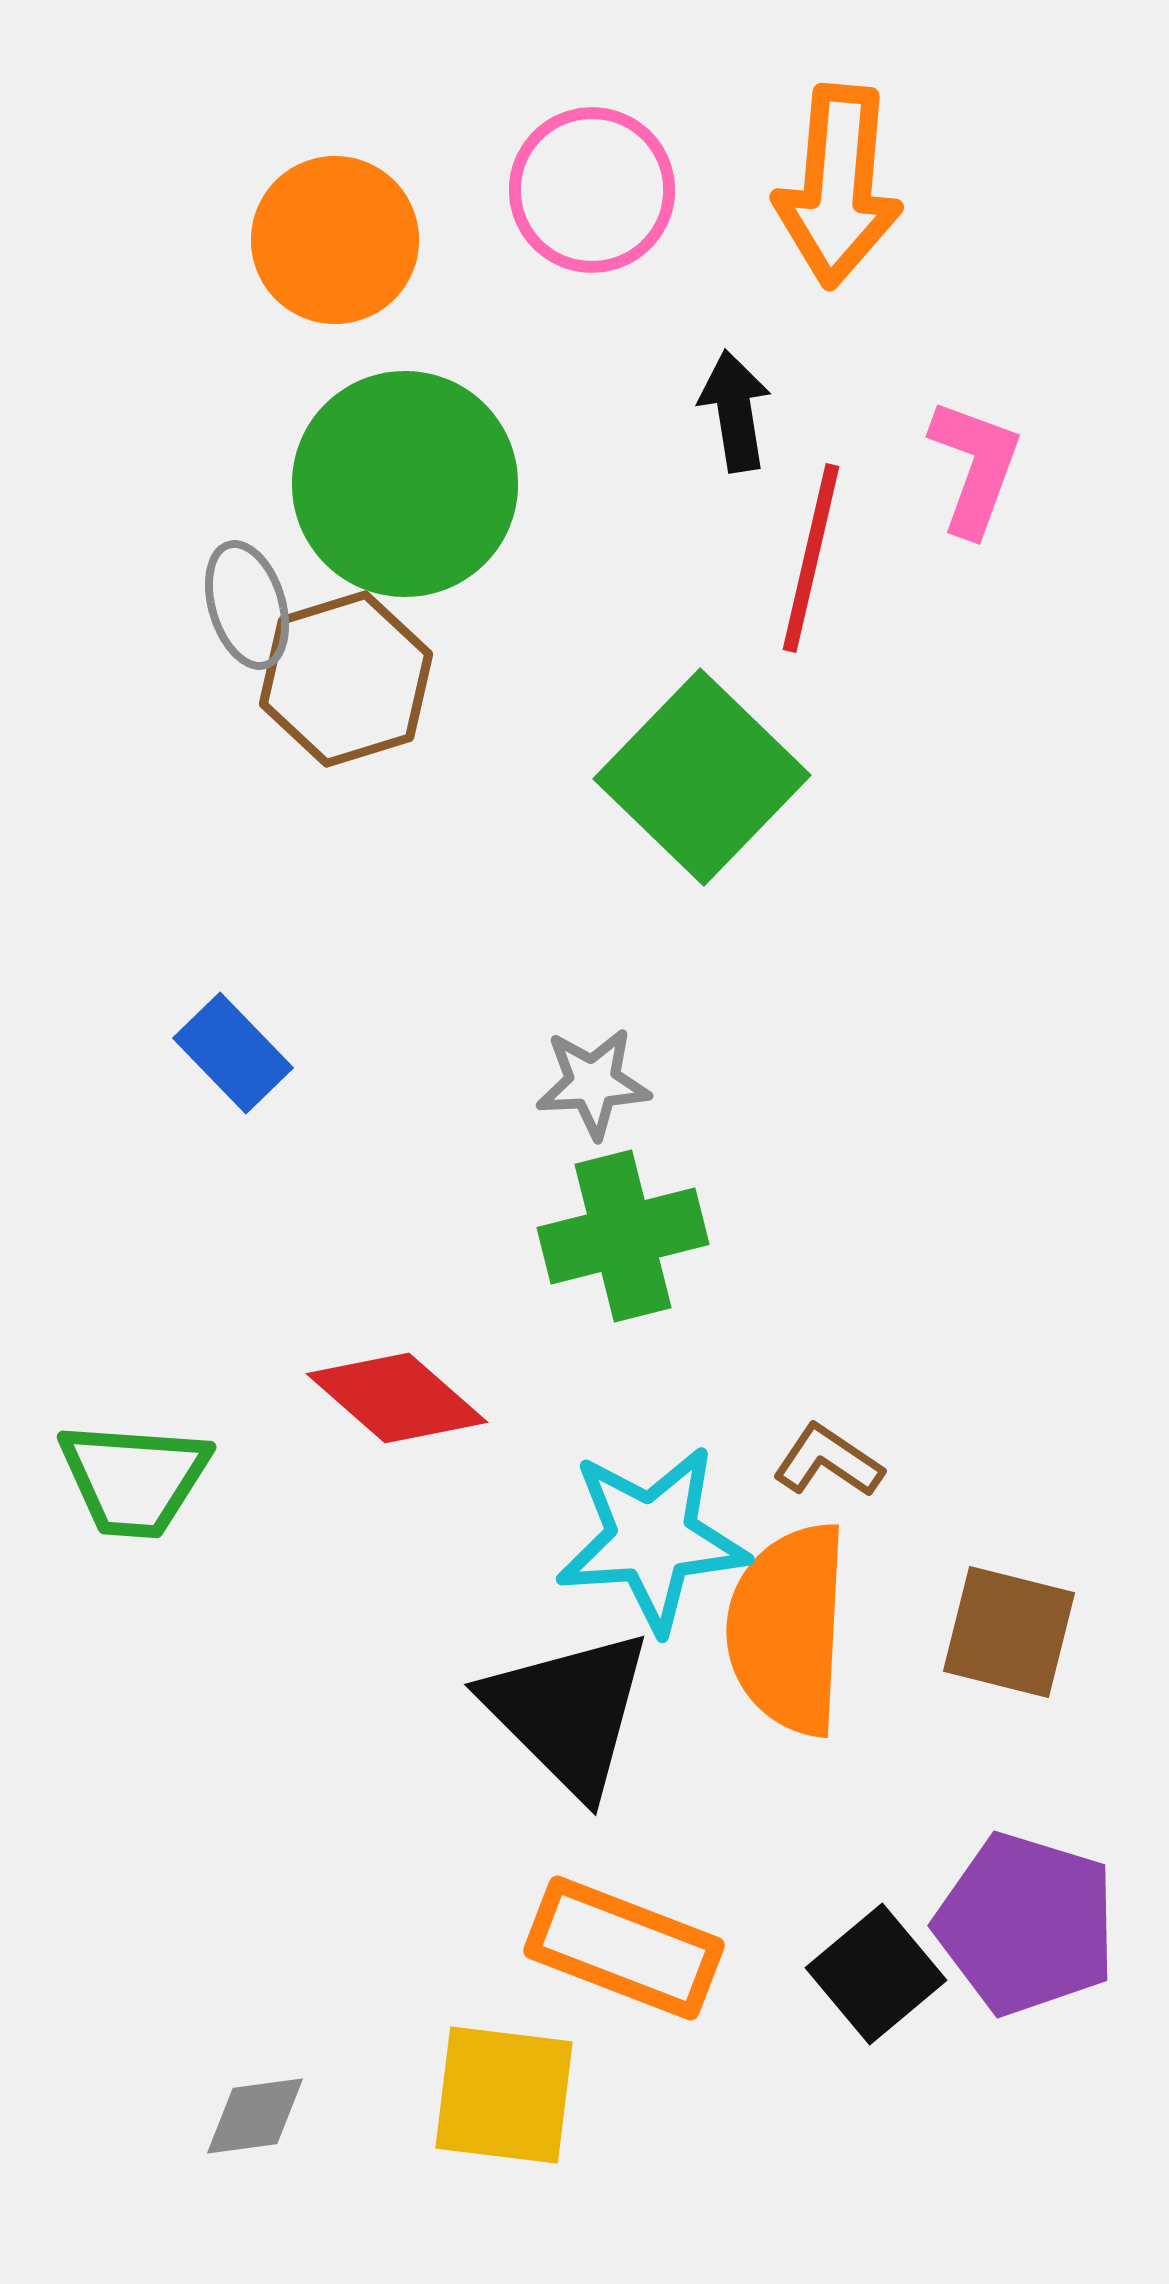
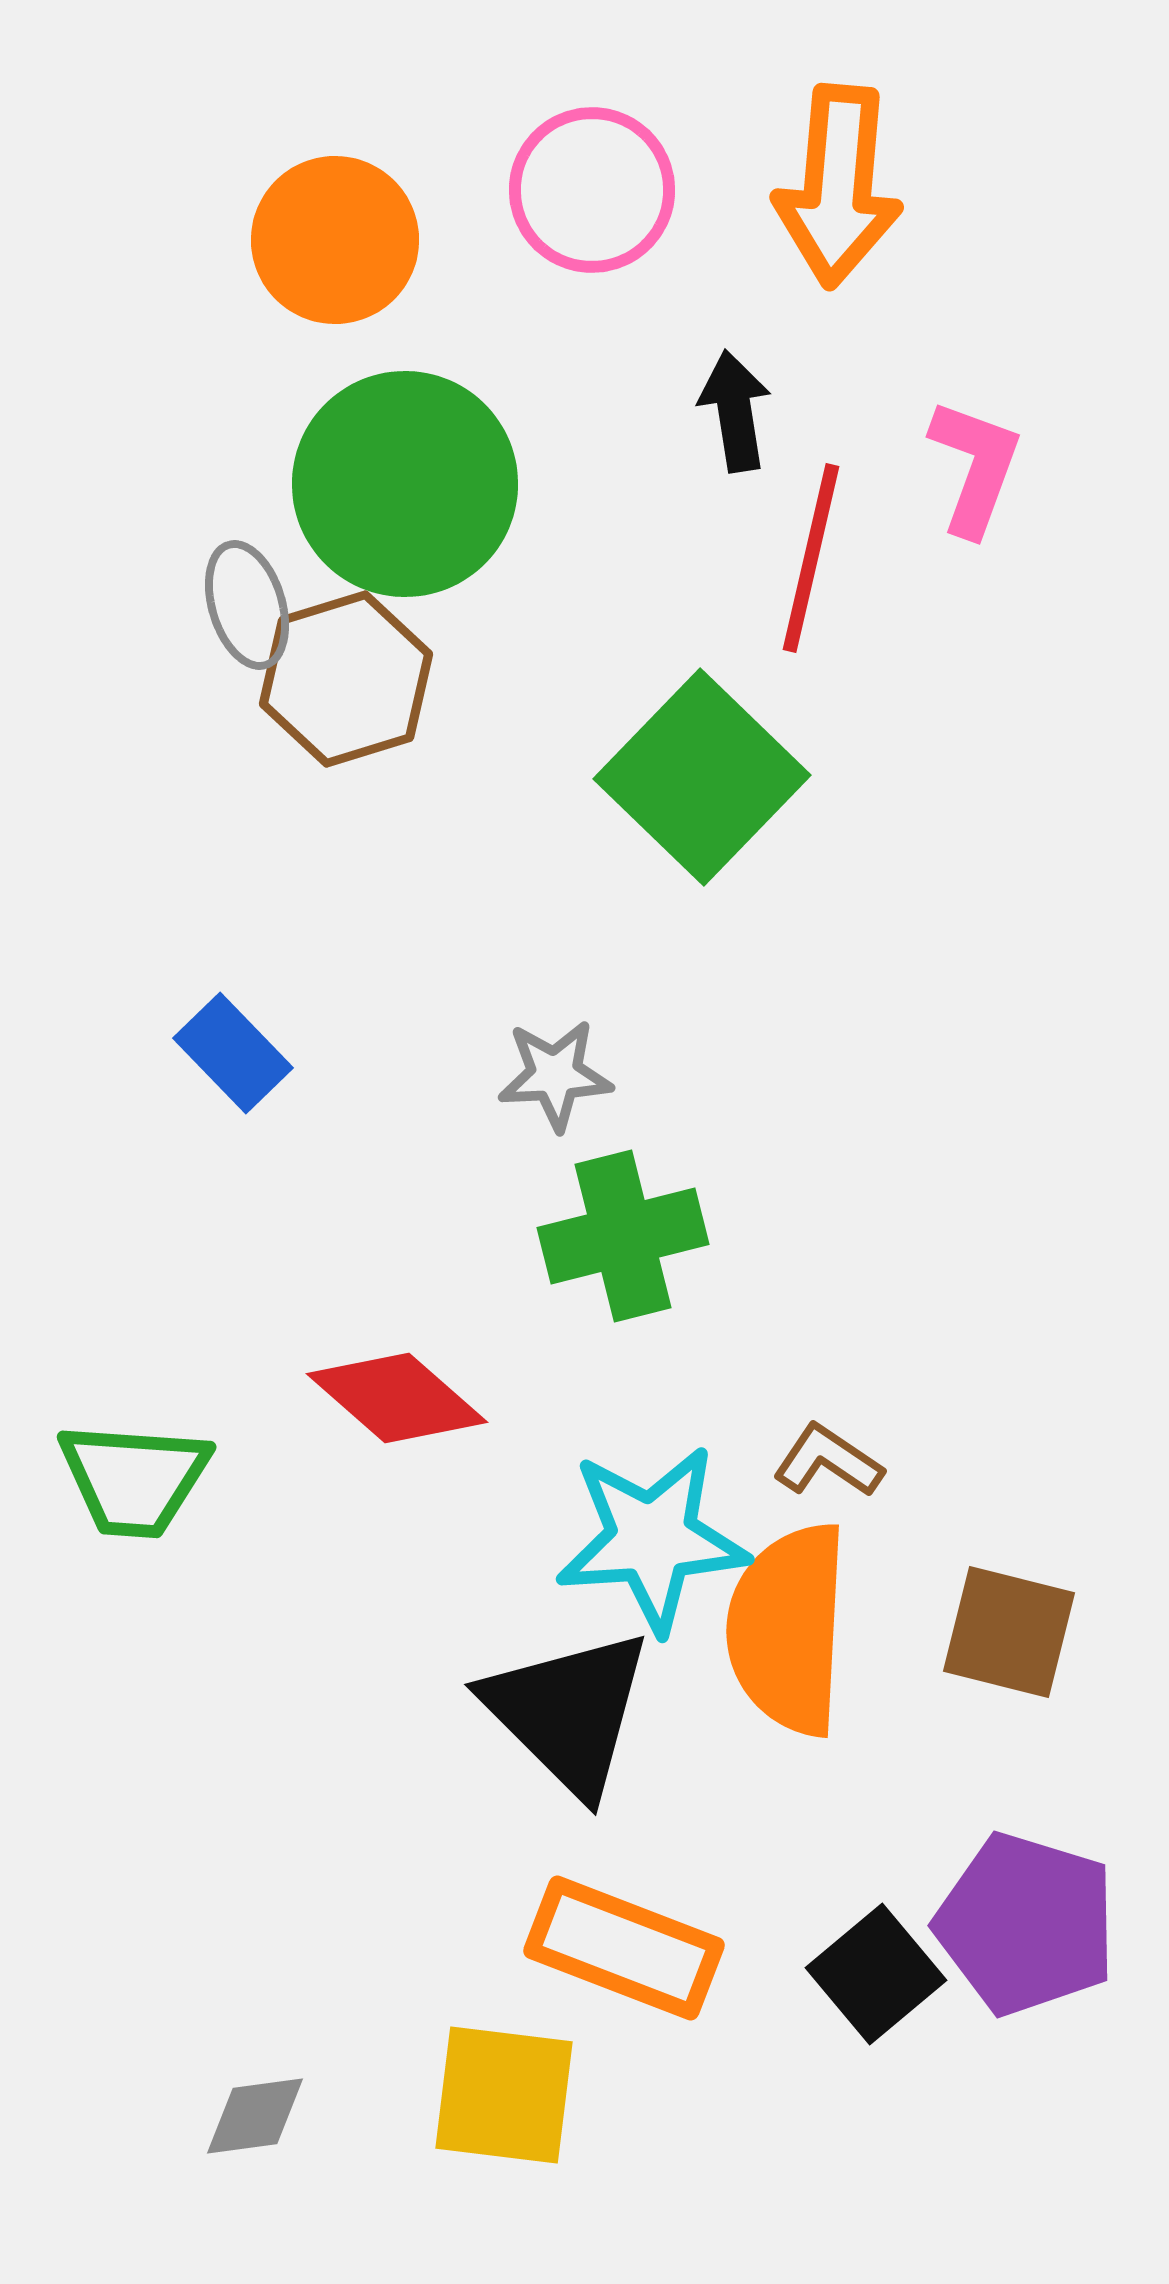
gray star: moved 38 px left, 8 px up
